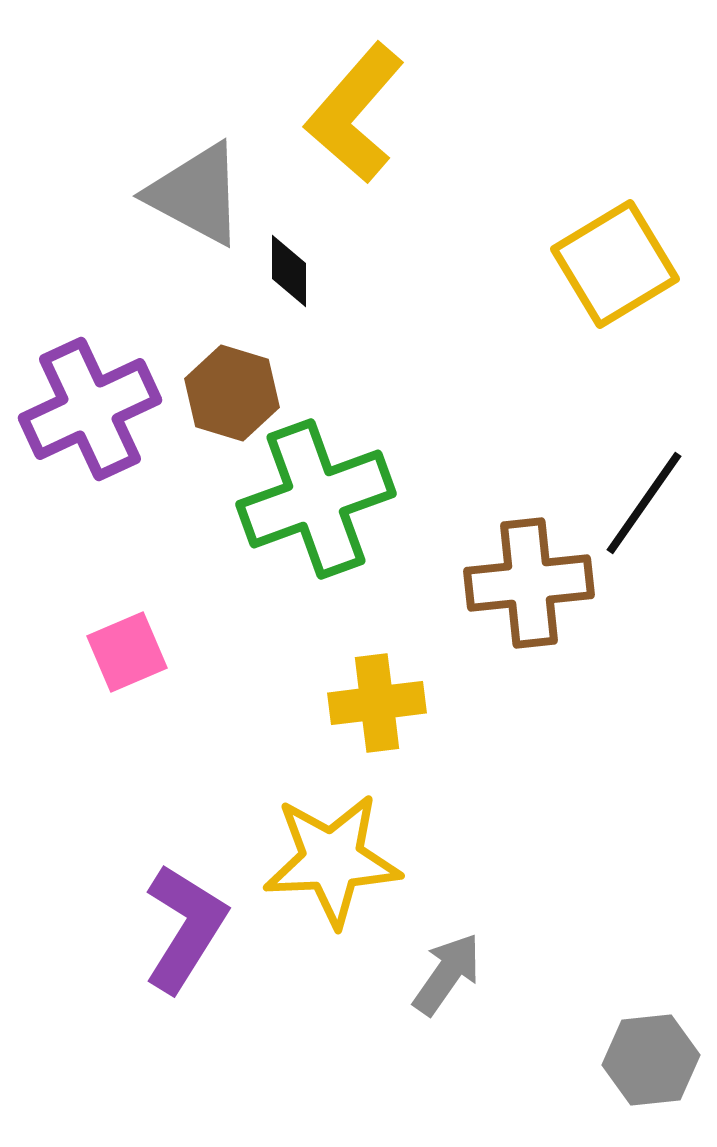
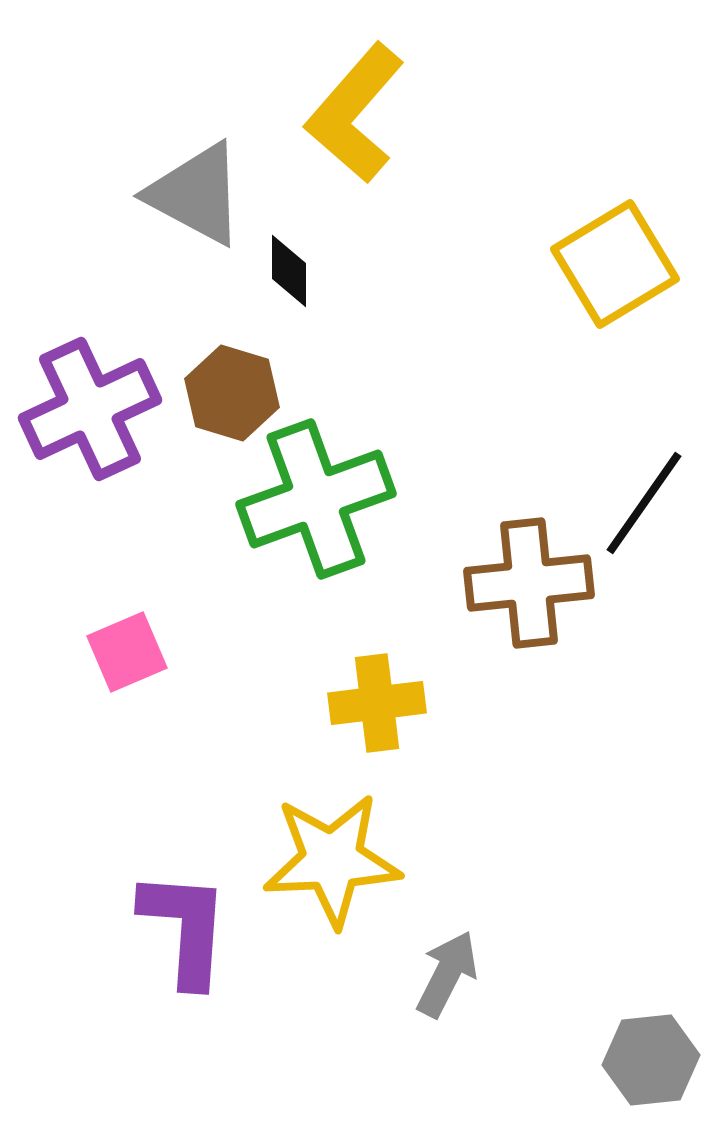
purple L-shape: rotated 28 degrees counterclockwise
gray arrow: rotated 8 degrees counterclockwise
